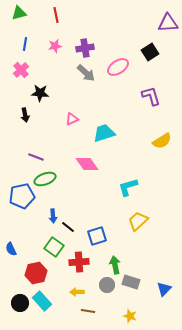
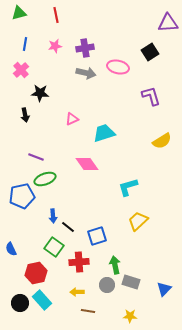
pink ellipse: rotated 45 degrees clockwise
gray arrow: rotated 30 degrees counterclockwise
cyan rectangle: moved 1 px up
yellow star: rotated 16 degrees counterclockwise
